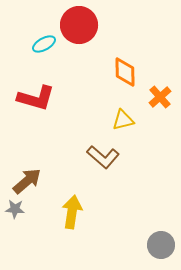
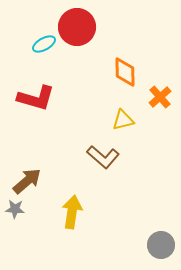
red circle: moved 2 px left, 2 px down
